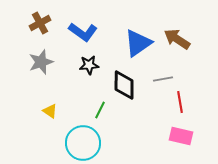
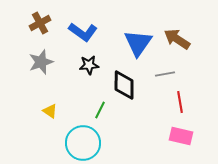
blue triangle: rotated 20 degrees counterclockwise
gray line: moved 2 px right, 5 px up
